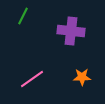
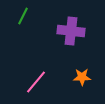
pink line: moved 4 px right, 3 px down; rotated 15 degrees counterclockwise
